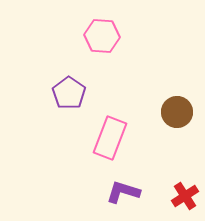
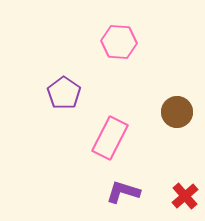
pink hexagon: moved 17 px right, 6 px down
purple pentagon: moved 5 px left
pink rectangle: rotated 6 degrees clockwise
red cross: rotated 8 degrees counterclockwise
